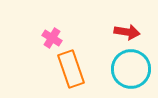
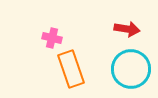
red arrow: moved 3 px up
pink cross: rotated 18 degrees counterclockwise
